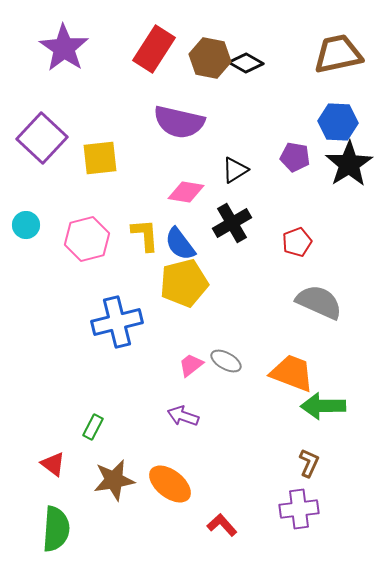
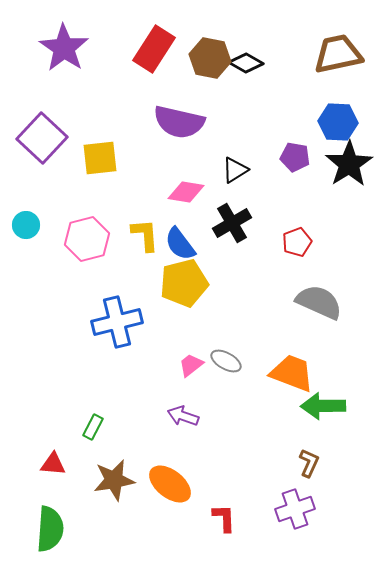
red triangle: rotated 32 degrees counterclockwise
purple cross: moved 4 px left; rotated 12 degrees counterclockwise
red L-shape: moved 2 px right, 7 px up; rotated 40 degrees clockwise
green semicircle: moved 6 px left
